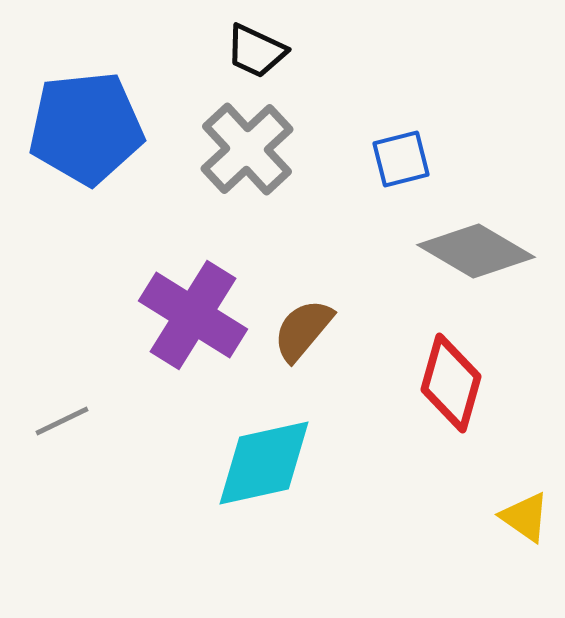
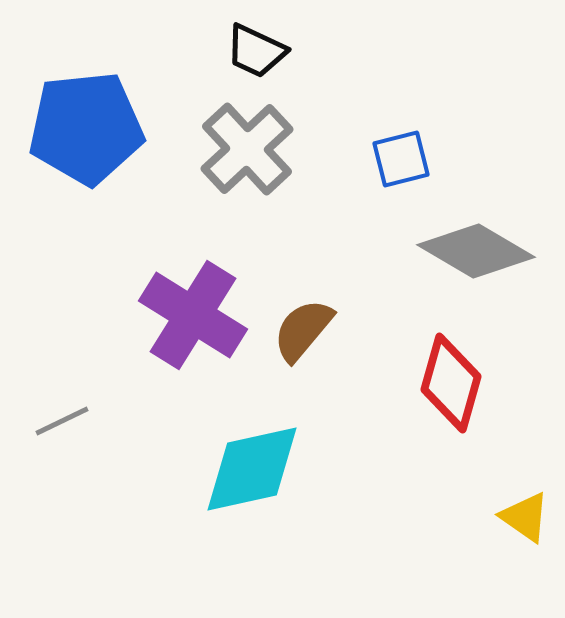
cyan diamond: moved 12 px left, 6 px down
